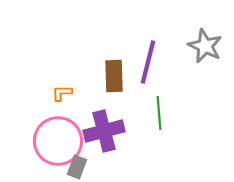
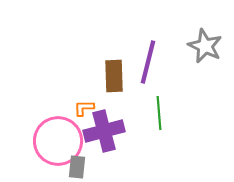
orange L-shape: moved 22 px right, 15 px down
gray rectangle: rotated 15 degrees counterclockwise
